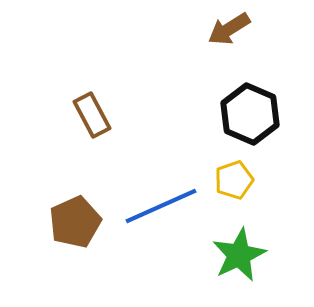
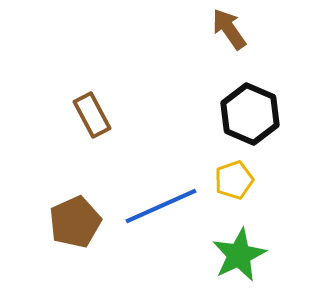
brown arrow: rotated 87 degrees clockwise
